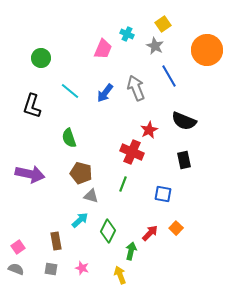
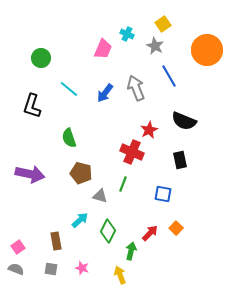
cyan line: moved 1 px left, 2 px up
black rectangle: moved 4 px left
gray triangle: moved 9 px right
